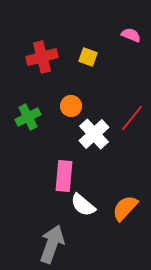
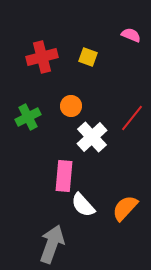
white cross: moved 2 px left, 3 px down
white semicircle: rotated 8 degrees clockwise
